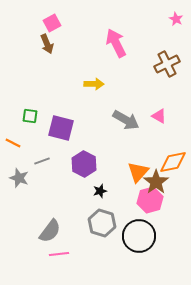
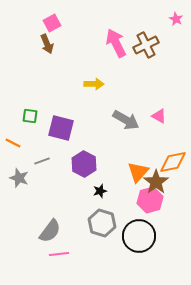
brown cross: moved 21 px left, 19 px up
